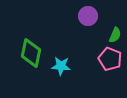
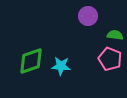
green semicircle: rotated 105 degrees counterclockwise
green diamond: moved 8 px down; rotated 60 degrees clockwise
